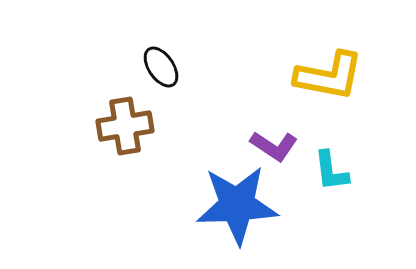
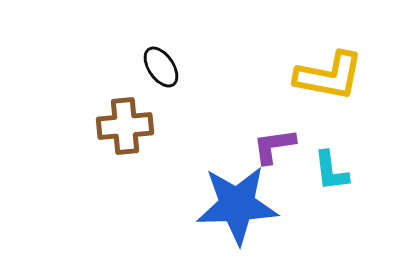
brown cross: rotated 4 degrees clockwise
purple L-shape: rotated 138 degrees clockwise
